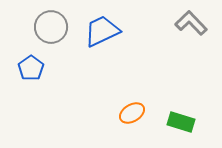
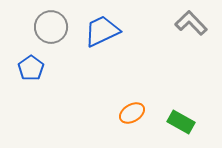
green rectangle: rotated 12 degrees clockwise
